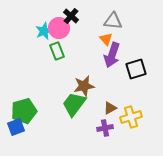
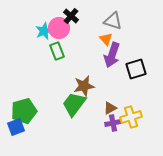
gray triangle: rotated 12 degrees clockwise
purple cross: moved 8 px right, 5 px up
